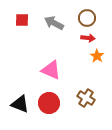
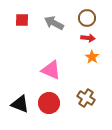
orange star: moved 5 px left, 1 px down
